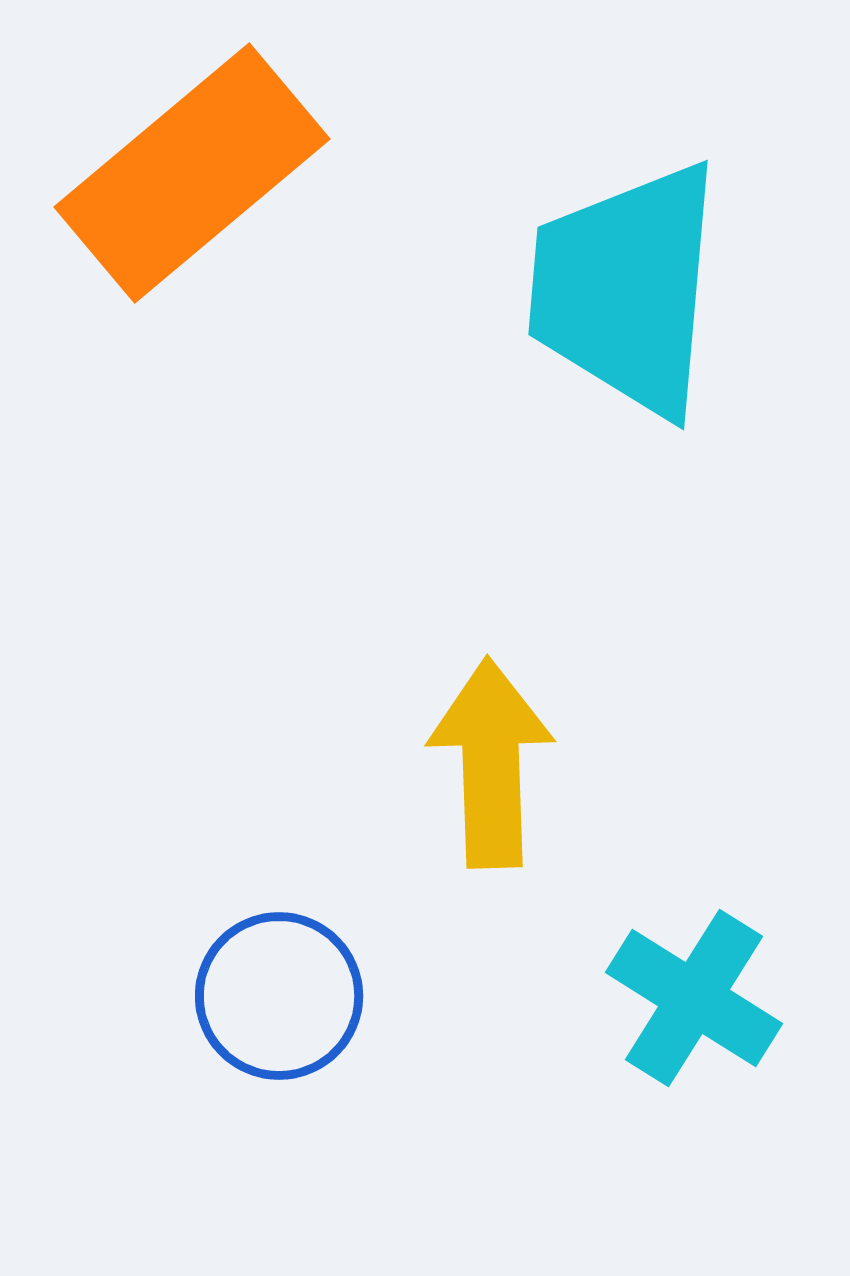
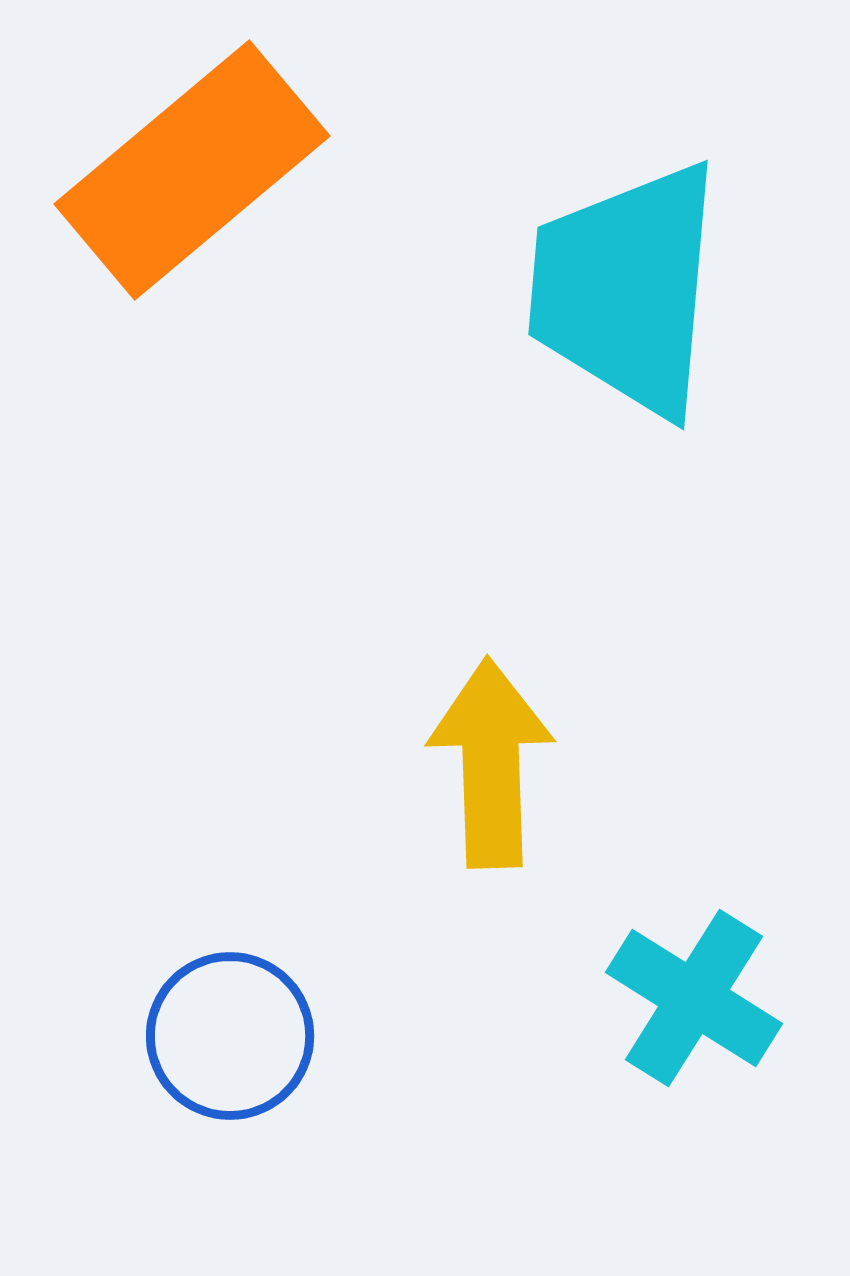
orange rectangle: moved 3 px up
blue circle: moved 49 px left, 40 px down
